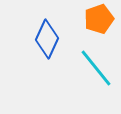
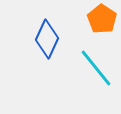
orange pentagon: moved 3 px right; rotated 20 degrees counterclockwise
